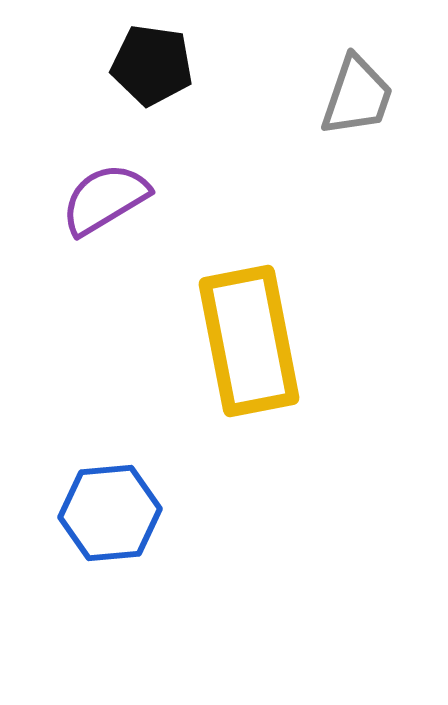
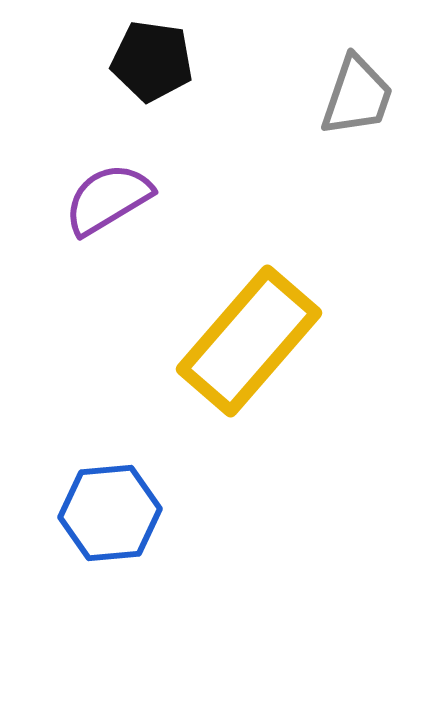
black pentagon: moved 4 px up
purple semicircle: moved 3 px right
yellow rectangle: rotated 52 degrees clockwise
